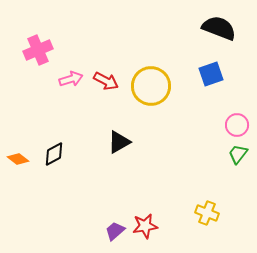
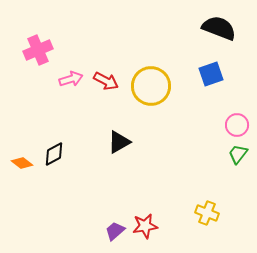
orange diamond: moved 4 px right, 4 px down
